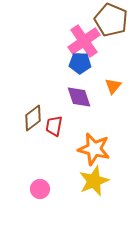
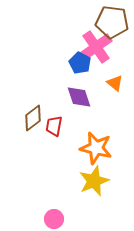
brown pentagon: moved 1 px right, 2 px down; rotated 16 degrees counterclockwise
pink cross: moved 12 px right, 6 px down
blue pentagon: rotated 25 degrees clockwise
orange triangle: moved 2 px right, 3 px up; rotated 30 degrees counterclockwise
orange star: moved 2 px right, 1 px up
pink circle: moved 14 px right, 30 px down
